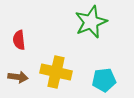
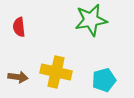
green star: moved 2 px up; rotated 12 degrees clockwise
red semicircle: moved 13 px up
cyan pentagon: rotated 10 degrees counterclockwise
